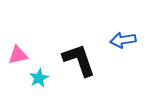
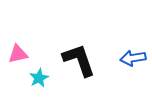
blue arrow: moved 10 px right, 18 px down
pink triangle: moved 1 px up
